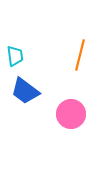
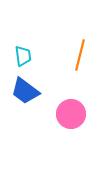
cyan trapezoid: moved 8 px right
